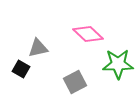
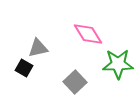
pink diamond: rotated 16 degrees clockwise
black square: moved 3 px right, 1 px up
gray square: rotated 15 degrees counterclockwise
